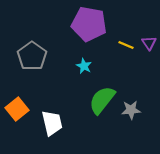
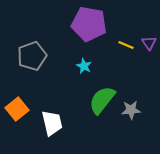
gray pentagon: rotated 16 degrees clockwise
